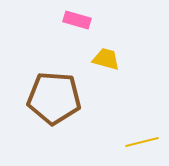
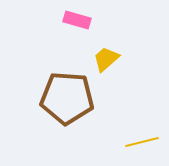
yellow trapezoid: rotated 56 degrees counterclockwise
brown pentagon: moved 13 px right
